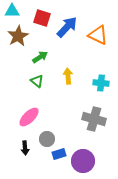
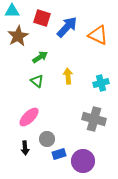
cyan cross: rotated 21 degrees counterclockwise
